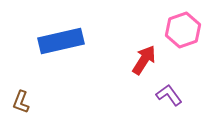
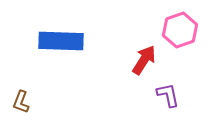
pink hexagon: moved 3 px left
blue rectangle: rotated 15 degrees clockwise
purple L-shape: moved 1 px left; rotated 24 degrees clockwise
